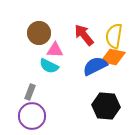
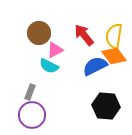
pink triangle: rotated 30 degrees counterclockwise
orange diamond: moved 1 px right, 1 px up; rotated 40 degrees clockwise
purple circle: moved 1 px up
